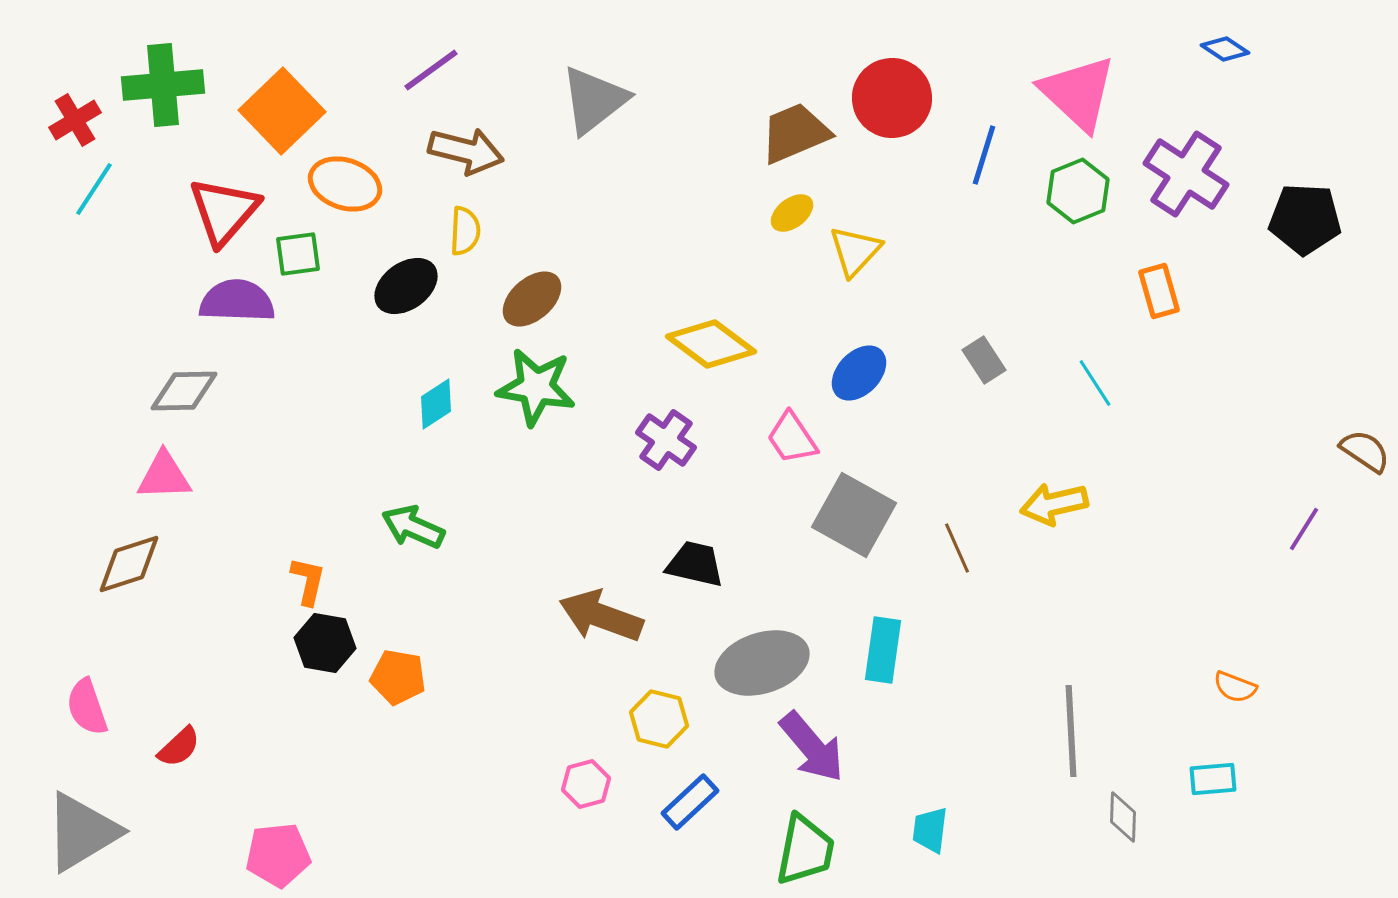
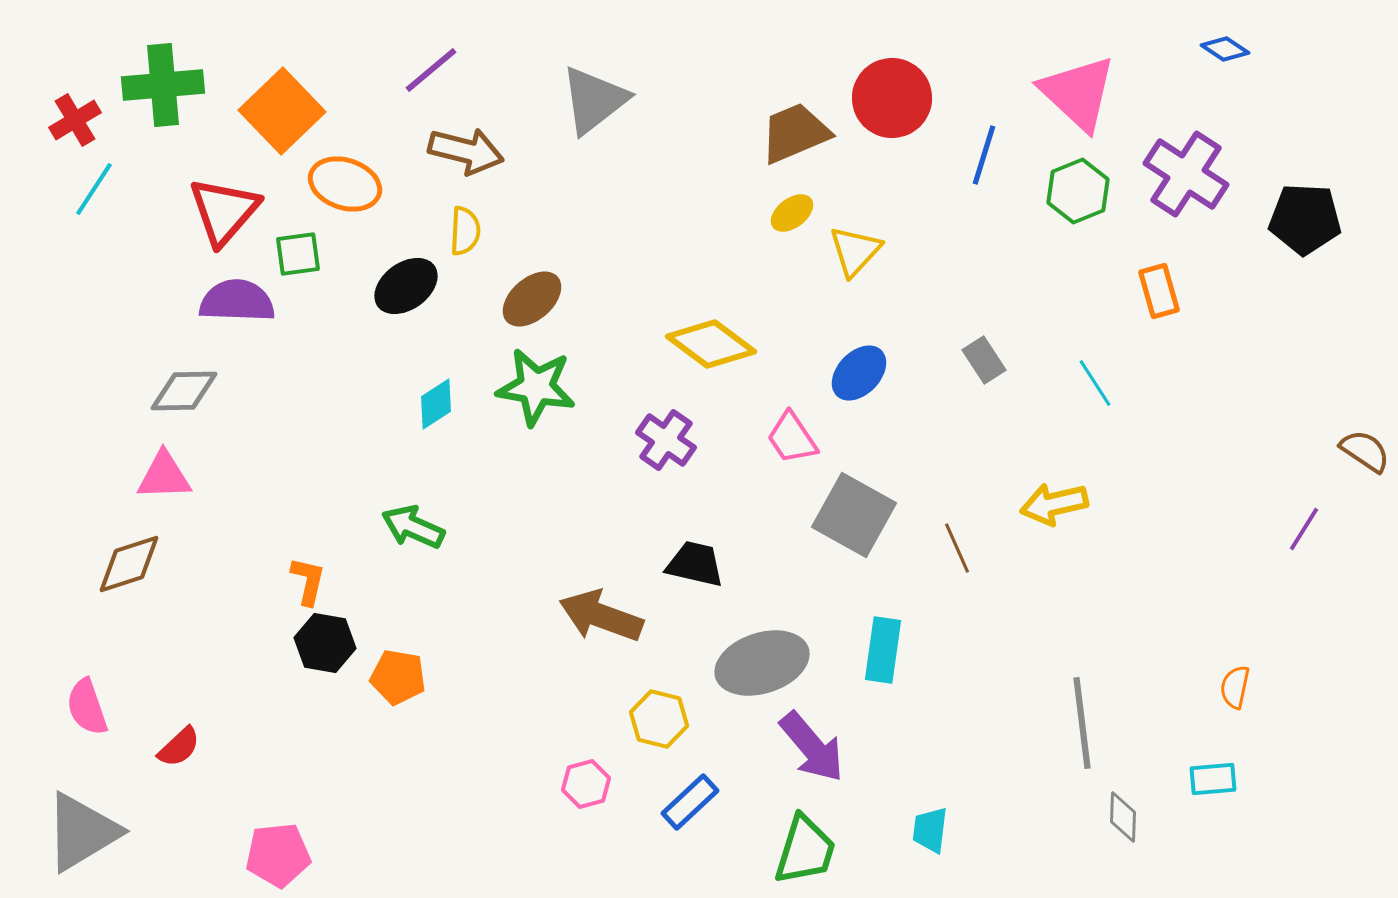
purple line at (431, 70): rotated 4 degrees counterclockwise
orange semicircle at (1235, 687): rotated 81 degrees clockwise
gray line at (1071, 731): moved 11 px right, 8 px up; rotated 4 degrees counterclockwise
green trapezoid at (805, 850): rotated 6 degrees clockwise
